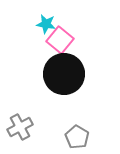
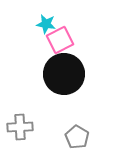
pink square: rotated 24 degrees clockwise
gray cross: rotated 25 degrees clockwise
